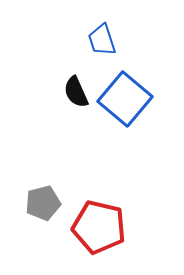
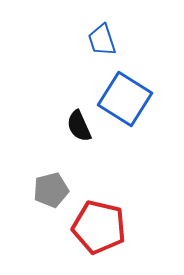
black semicircle: moved 3 px right, 34 px down
blue square: rotated 8 degrees counterclockwise
gray pentagon: moved 8 px right, 13 px up
